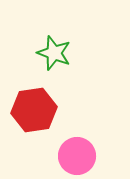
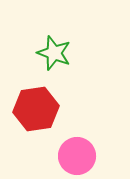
red hexagon: moved 2 px right, 1 px up
